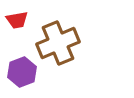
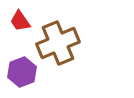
red trapezoid: moved 3 px right, 1 px down; rotated 65 degrees clockwise
